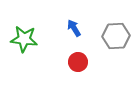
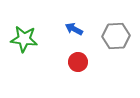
blue arrow: moved 1 px down; rotated 30 degrees counterclockwise
